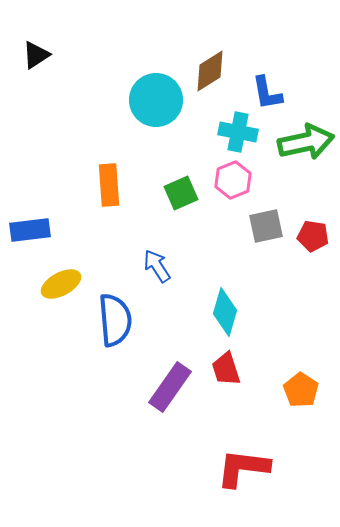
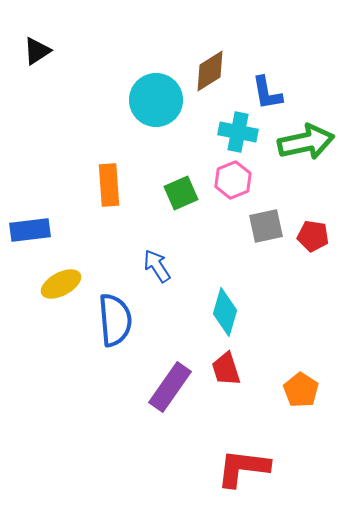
black triangle: moved 1 px right, 4 px up
